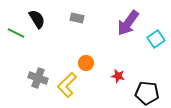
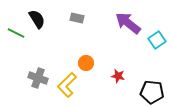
purple arrow: rotated 92 degrees clockwise
cyan square: moved 1 px right, 1 px down
black pentagon: moved 5 px right, 1 px up
